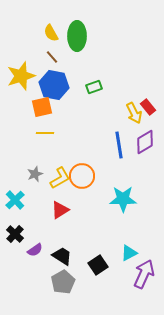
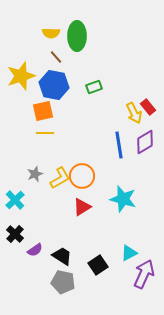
yellow semicircle: rotated 60 degrees counterclockwise
brown line: moved 4 px right
orange square: moved 1 px right, 4 px down
cyan star: rotated 16 degrees clockwise
red triangle: moved 22 px right, 3 px up
gray pentagon: rotated 30 degrees counterclockwise
